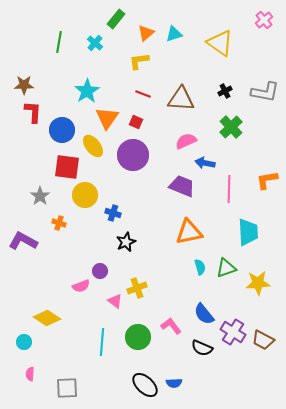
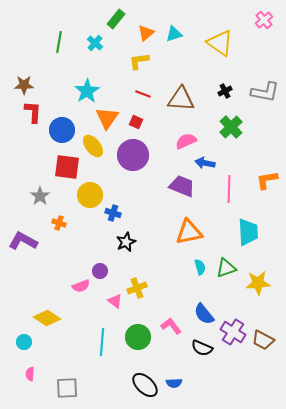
yellow circle at (85, 195): moved 5 px right
